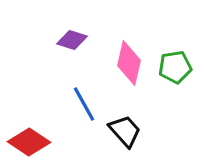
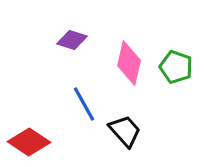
green pentagon: moved 1 px right; rotated 28 degrees clockwise
